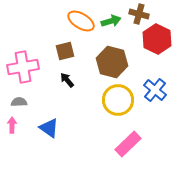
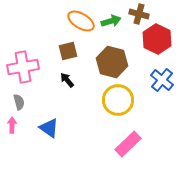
brown square: moved 3 px right
blue cross: moved 7 px right, 10 px up
gray semicircle: rotated 77 degrees clockwise
